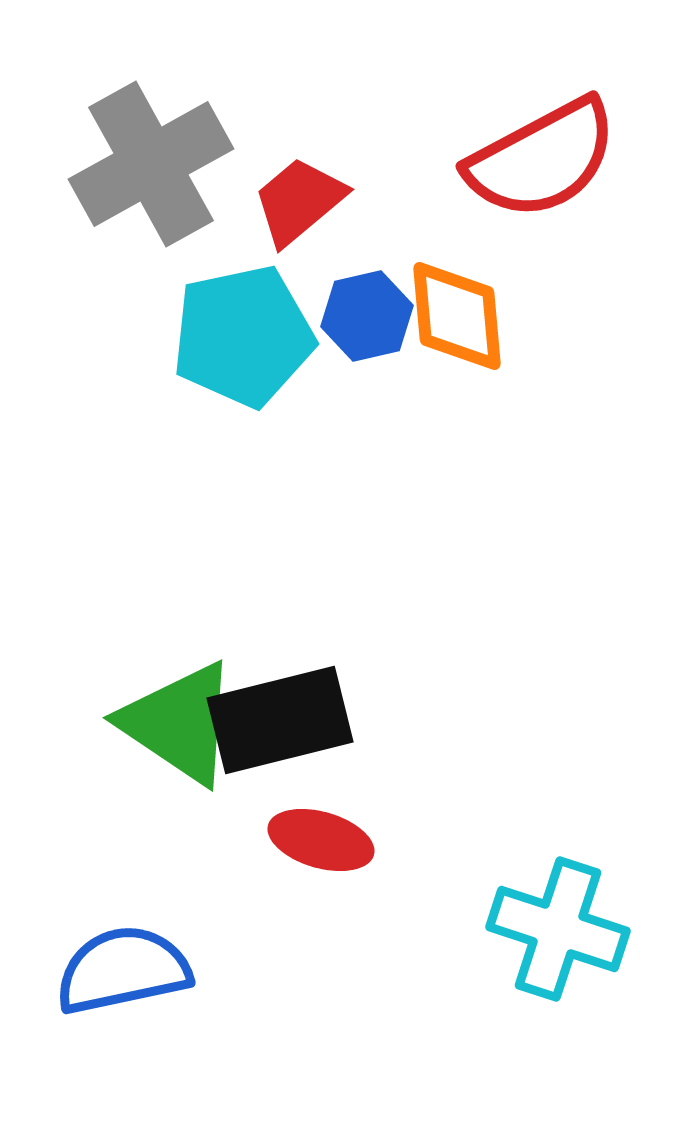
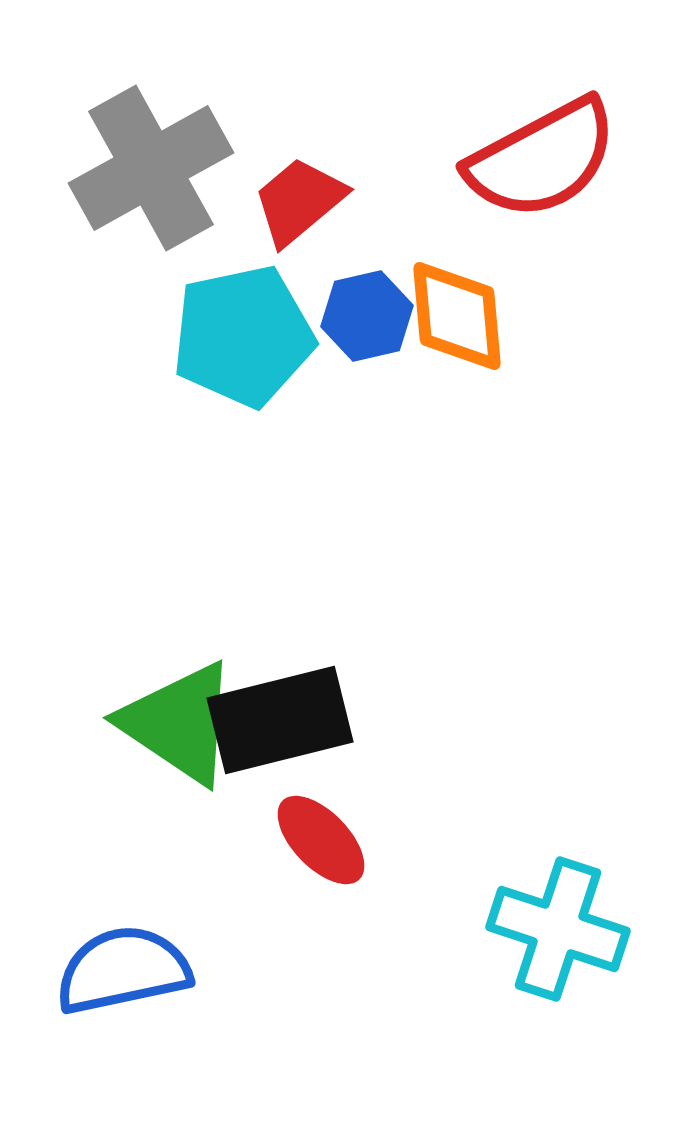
gray cross: moved 4 px down
red ellipse: rotated 30 degrees clockwise
